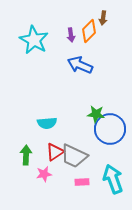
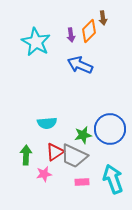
brown arrow: rotated 16 degrees counterclockwise
cyan star: moved 2 px right, 2 px down
green star: moved 13 px left, 21 px down; rotated 18 degrees counterclockwise
